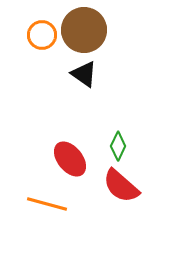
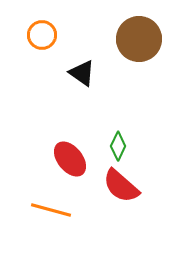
brown circle: moved 55 px right, 9 px down
black triangle: moved 2 px left, 1 px up
orange line: moved 4 px right, 6 px down
